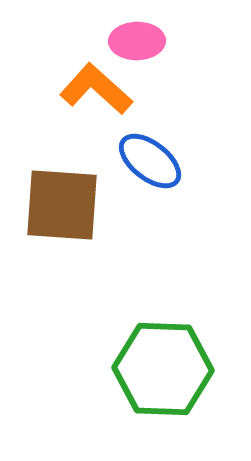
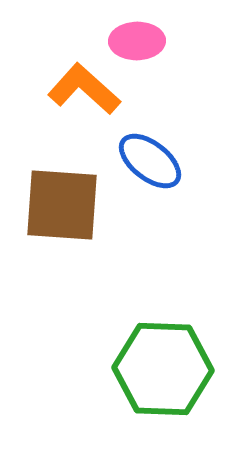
orange L-shape: moved 12 px left
